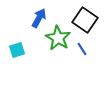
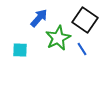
blue arrow: rotated 12 degrees clockwise
green star: rotated 15 degrees clockwise
cyan square: moved 3 px right; rotated 21 degrees clockwise
